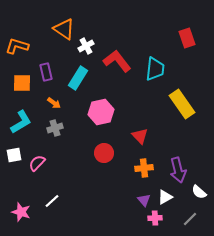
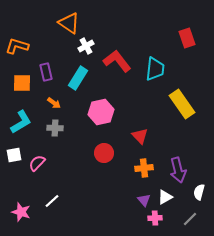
orange triangle: moved 5 px right, 6 px up
gray cross: rotated 21 degrees clockwise
white semicircle: rotated 63 degrees clockwise
